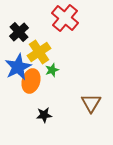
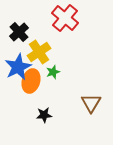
green star: moved 1 px right, 2 px down
